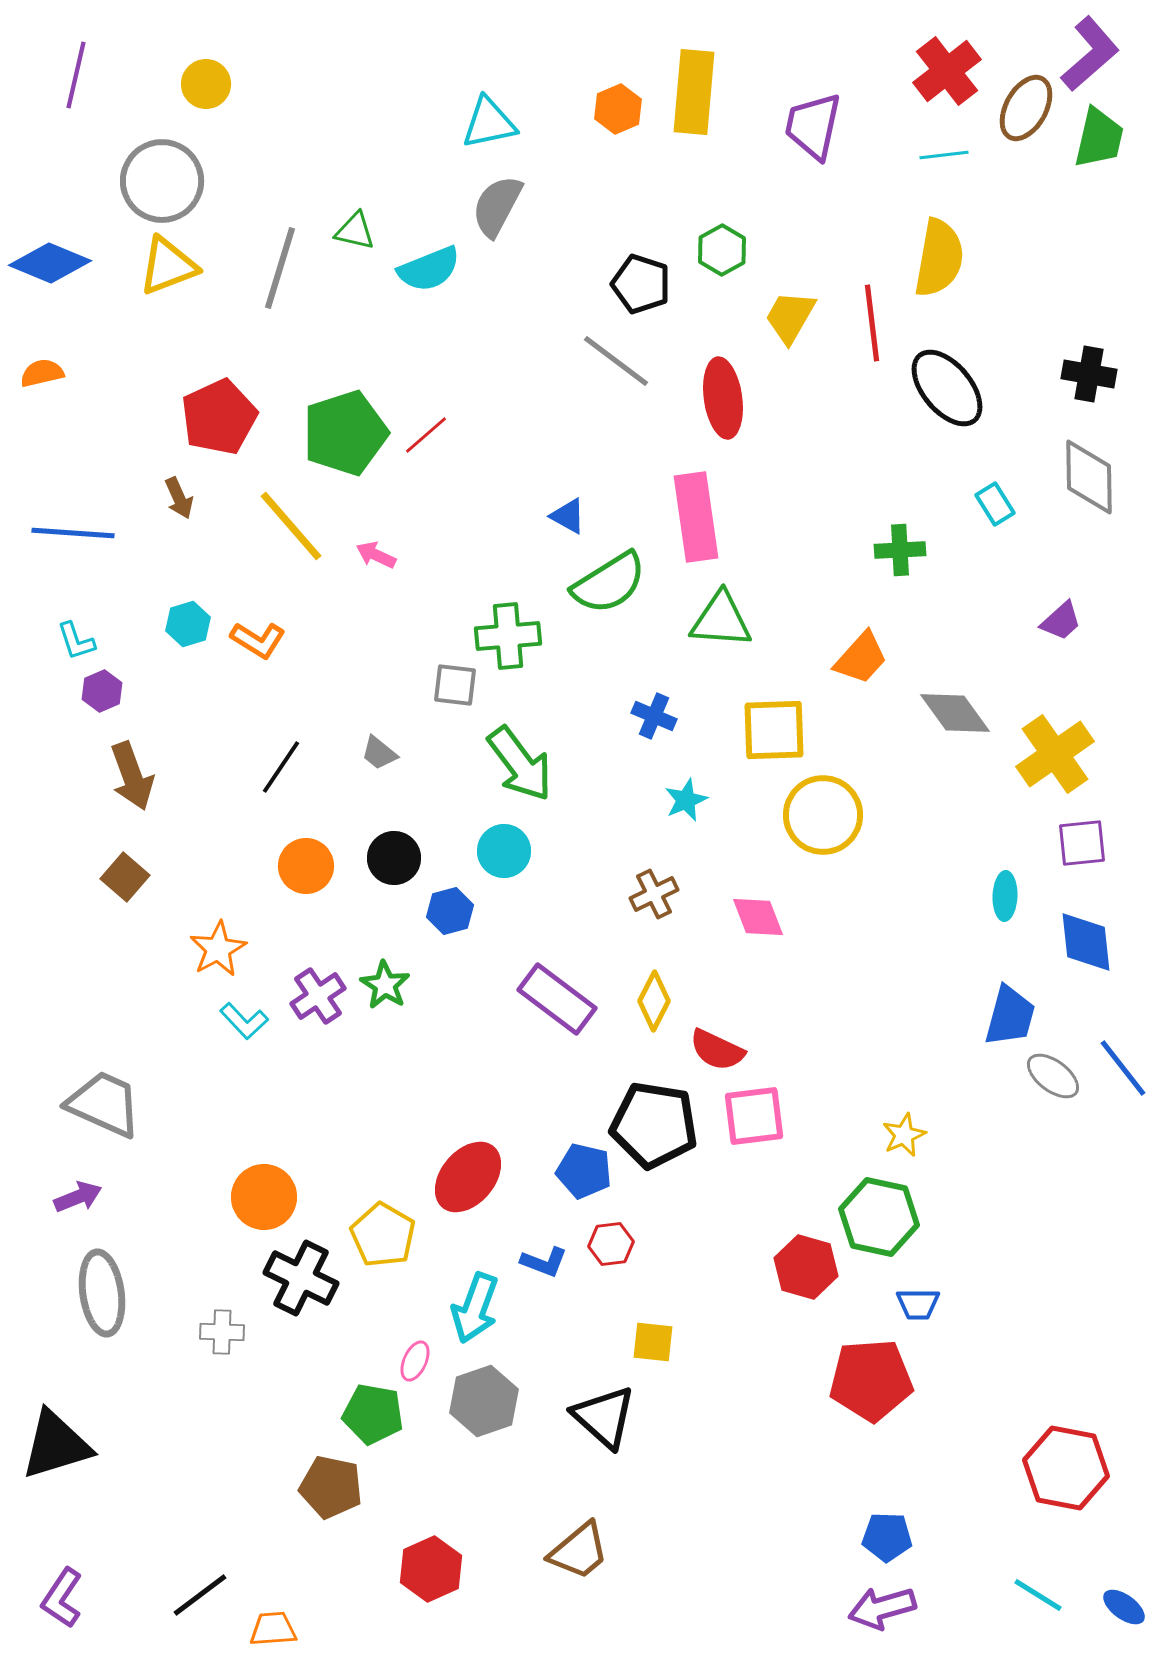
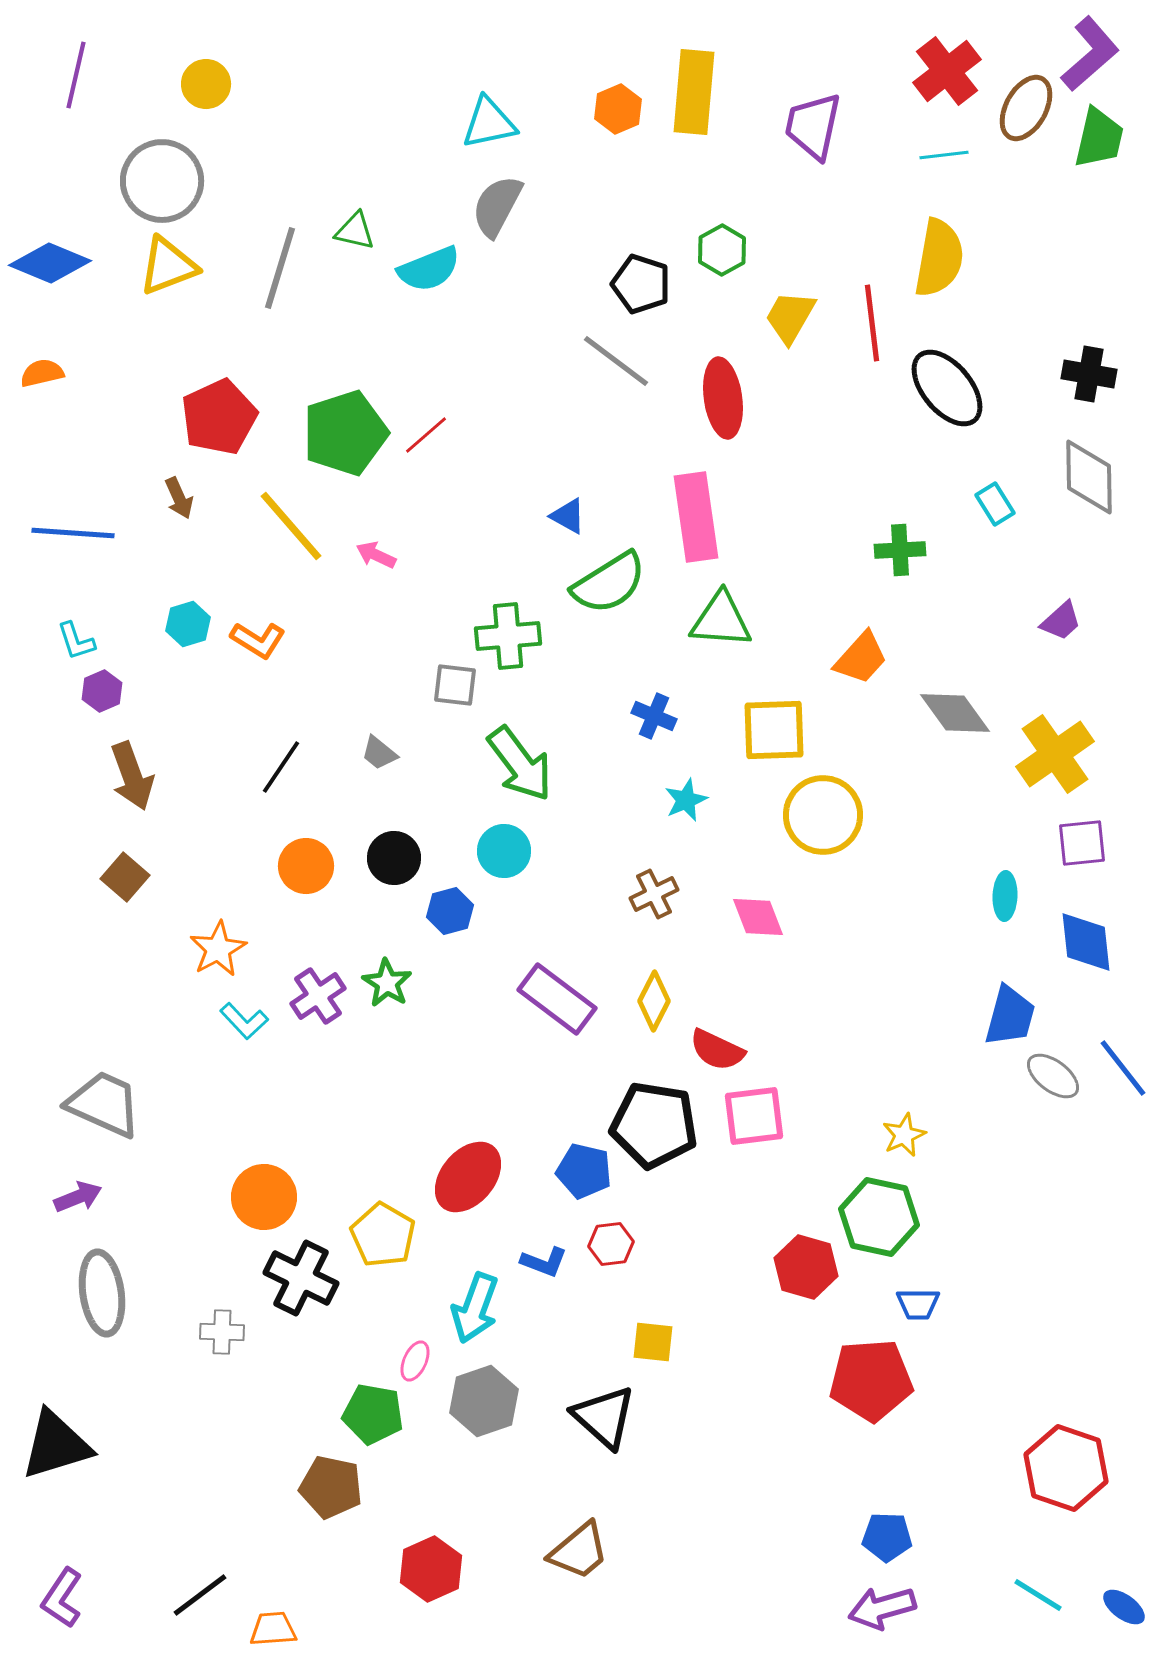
green star at (385, 985): moved 2 px right, 2 px up
red hexagon at (1066, 1468): rotated 8 degrees clockwise
